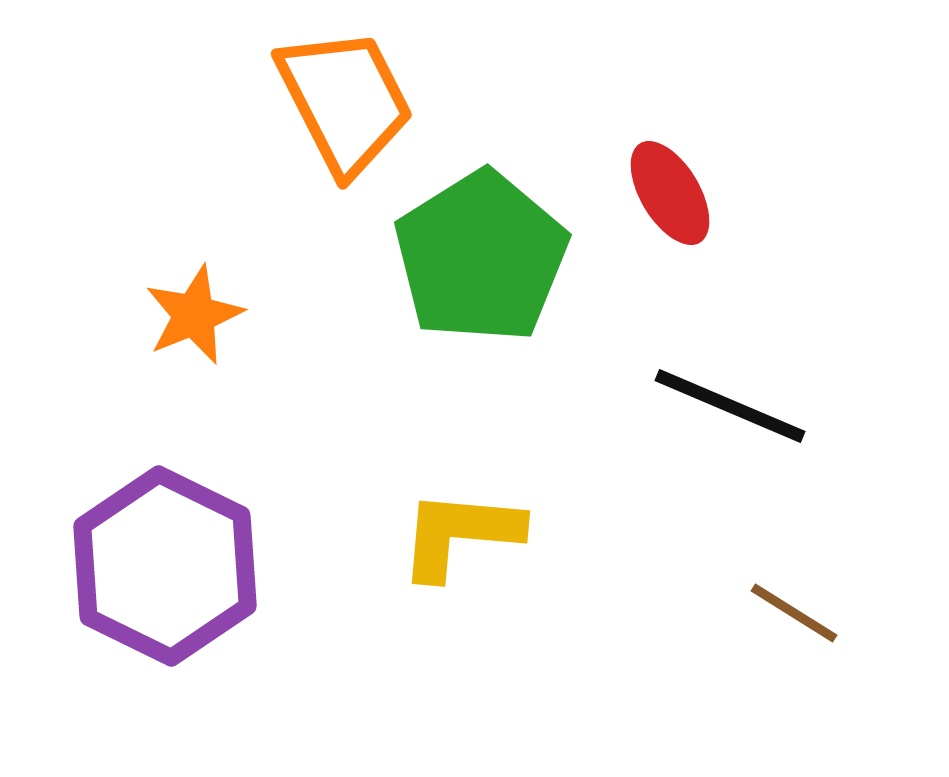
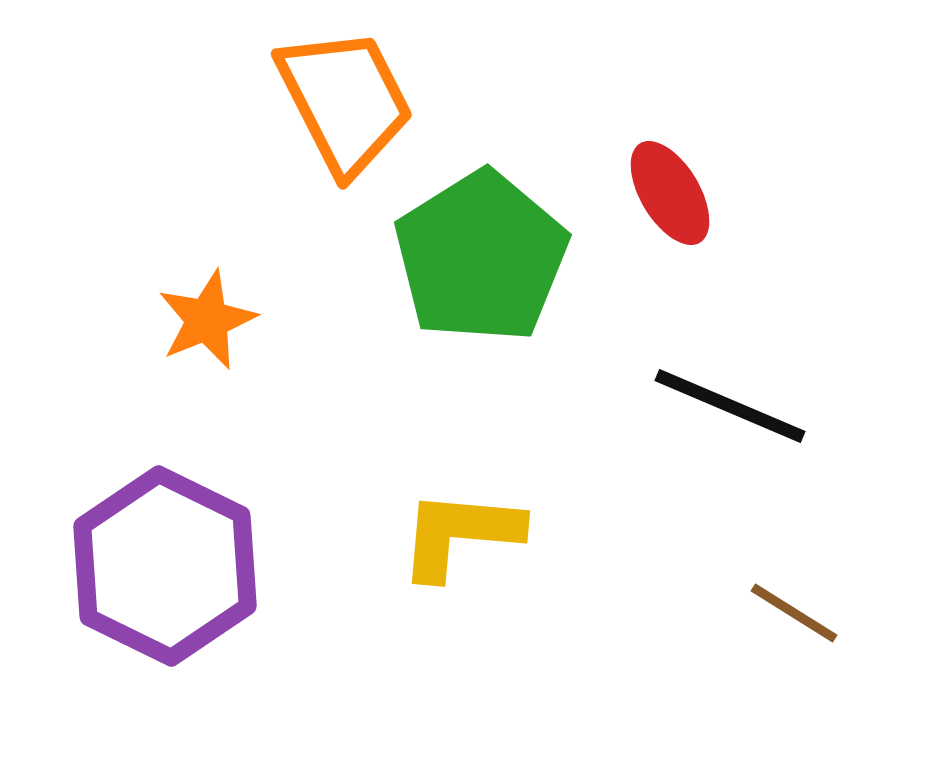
orange star: moved 13 px right, 5 px down
